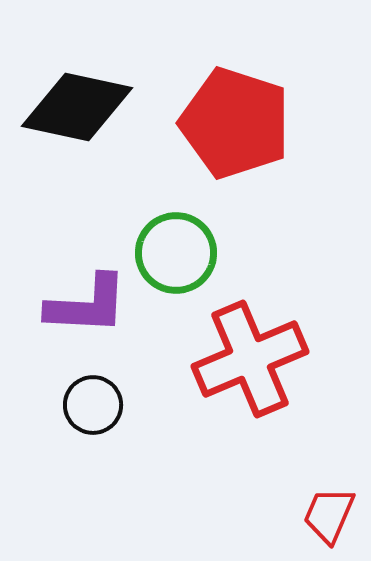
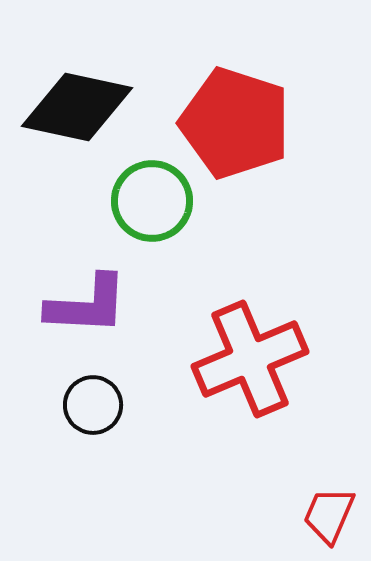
green circle: moved 24 px left, 52 px up
